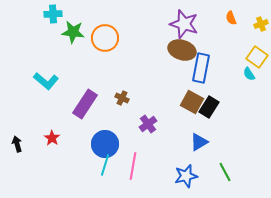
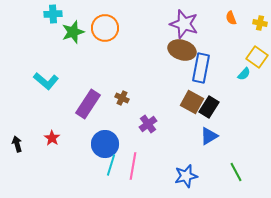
yellow cross: moved 1 px left, 1 px up; rotated 32 degrees clockwise
green star: rotated 25 degrees counterclockwise
orange circle: moved 10 px up
cyan semicircle: moved 5 px left; rotated 104 degrees counterclockwise
purple rectangle: moved 3 px right
blue triangle: moved 10 px right, 6 px up
cyan line: moved 6 px right
green line: moved 11 px right
